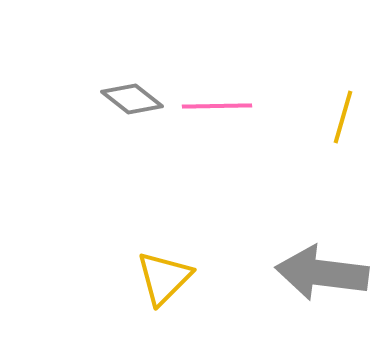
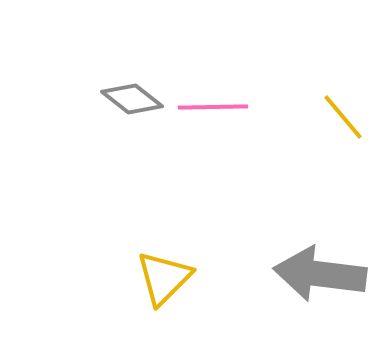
pink line: moved 4 px left, 1 px down
yellow line: rotated 56 degrees counterclockwise
gray arrow: moved 2 px left, 1 px down
